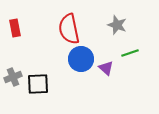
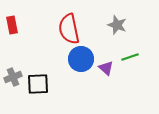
red rectangle: moved 3 px left, 3 px up
green line: moved 4 px down
